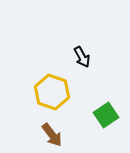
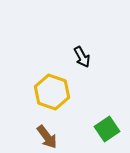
green square: moved 1 px right, 14 px down
brown arrow: moved 5 px left, 2 px down
